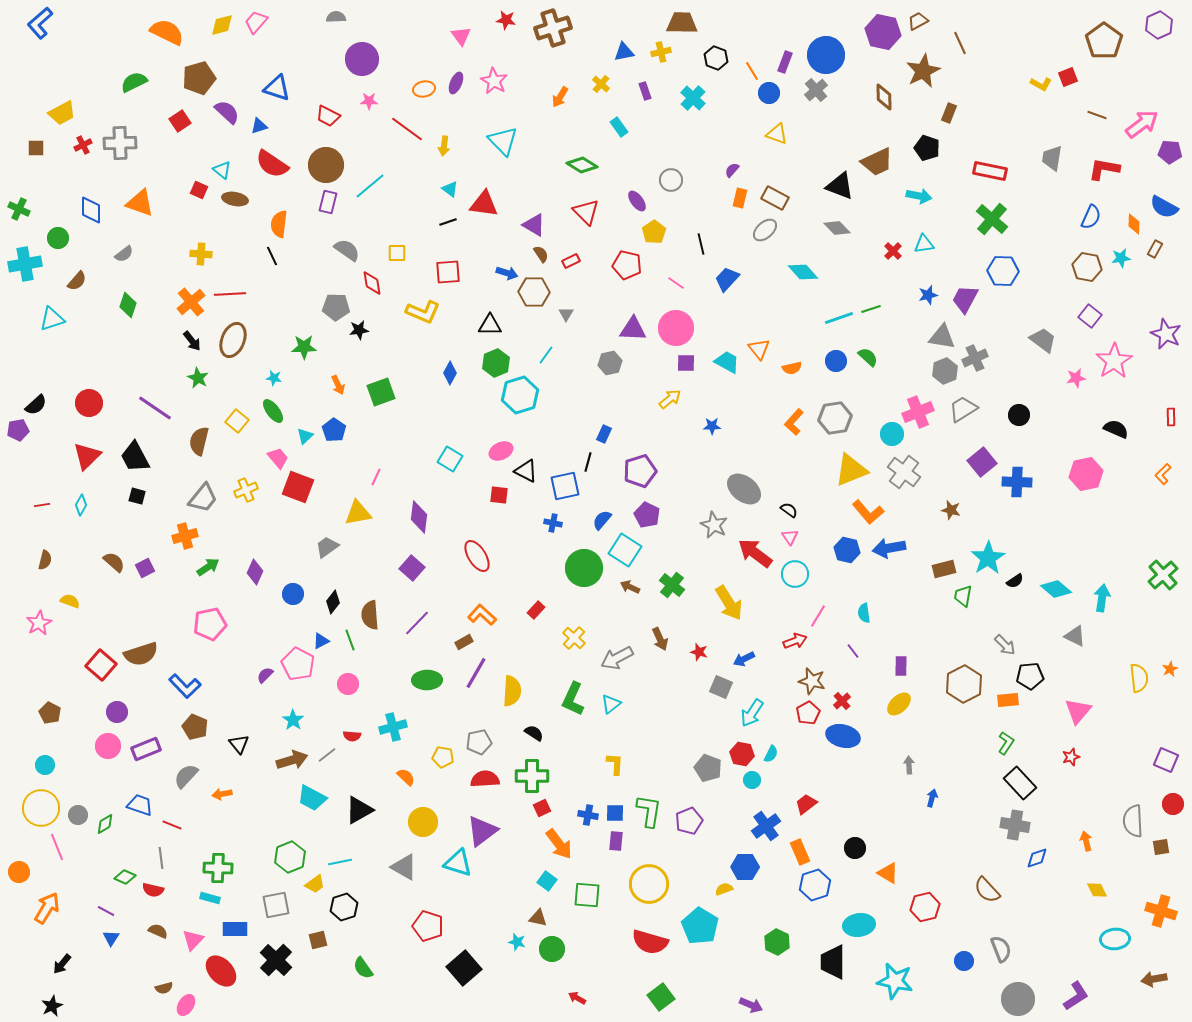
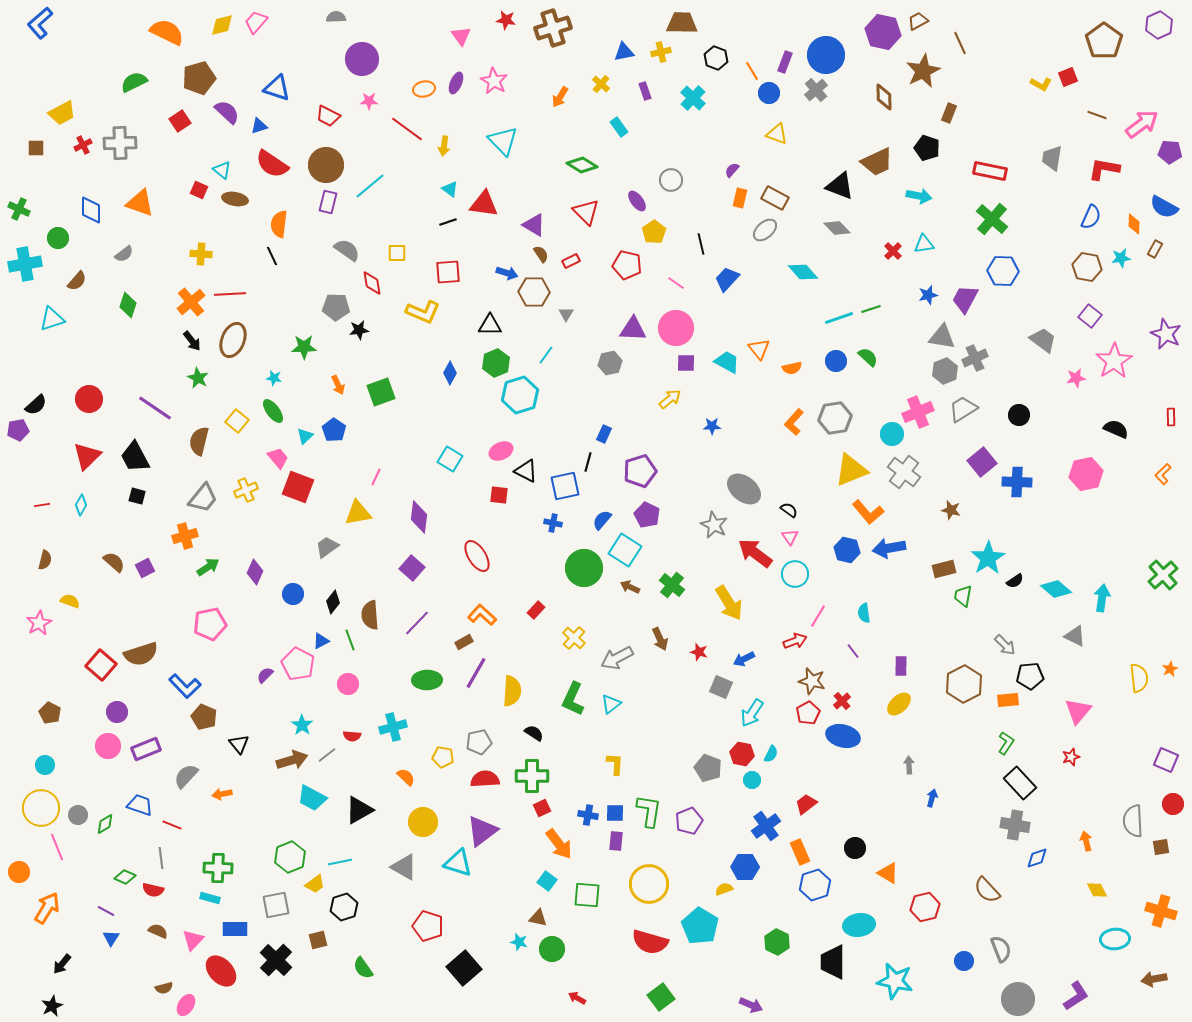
red circle at (89, 403): moved 4 px up
cyan star at (293, 720): moved 9 px right, 5 px down
brown pentagon at (195, 727): moved 9 px right, 10 px up
cyan star at (517, 942): moved 2 px right
